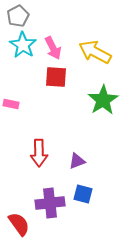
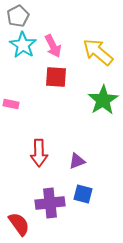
pink arrow: moved 2 px up
yellow arrow: moved 3 px right; rotated 12 degrees clockwise
